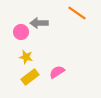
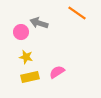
gray arrow: rotated 18 degrees clockwise
yellow rectangle: rotated 24 degrees clockwise
